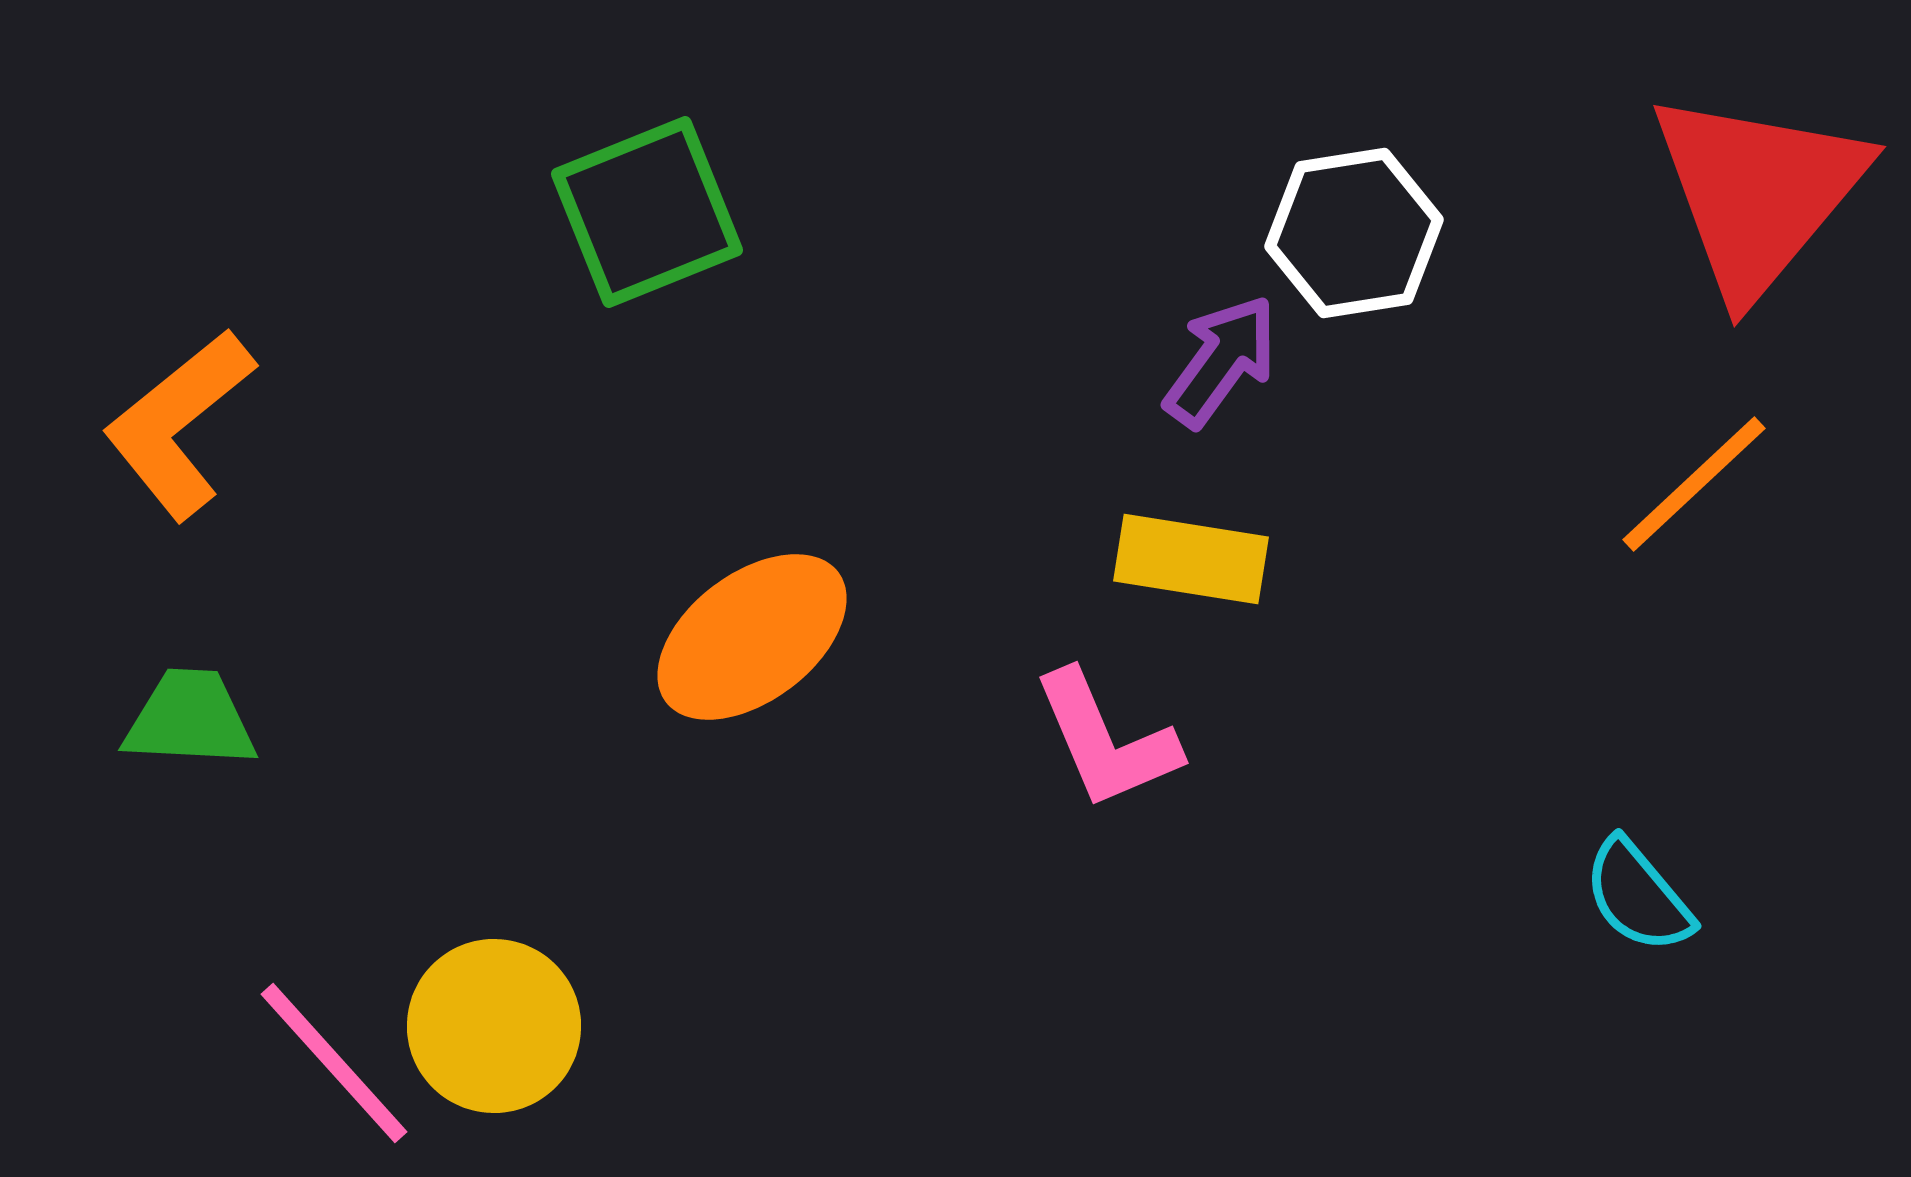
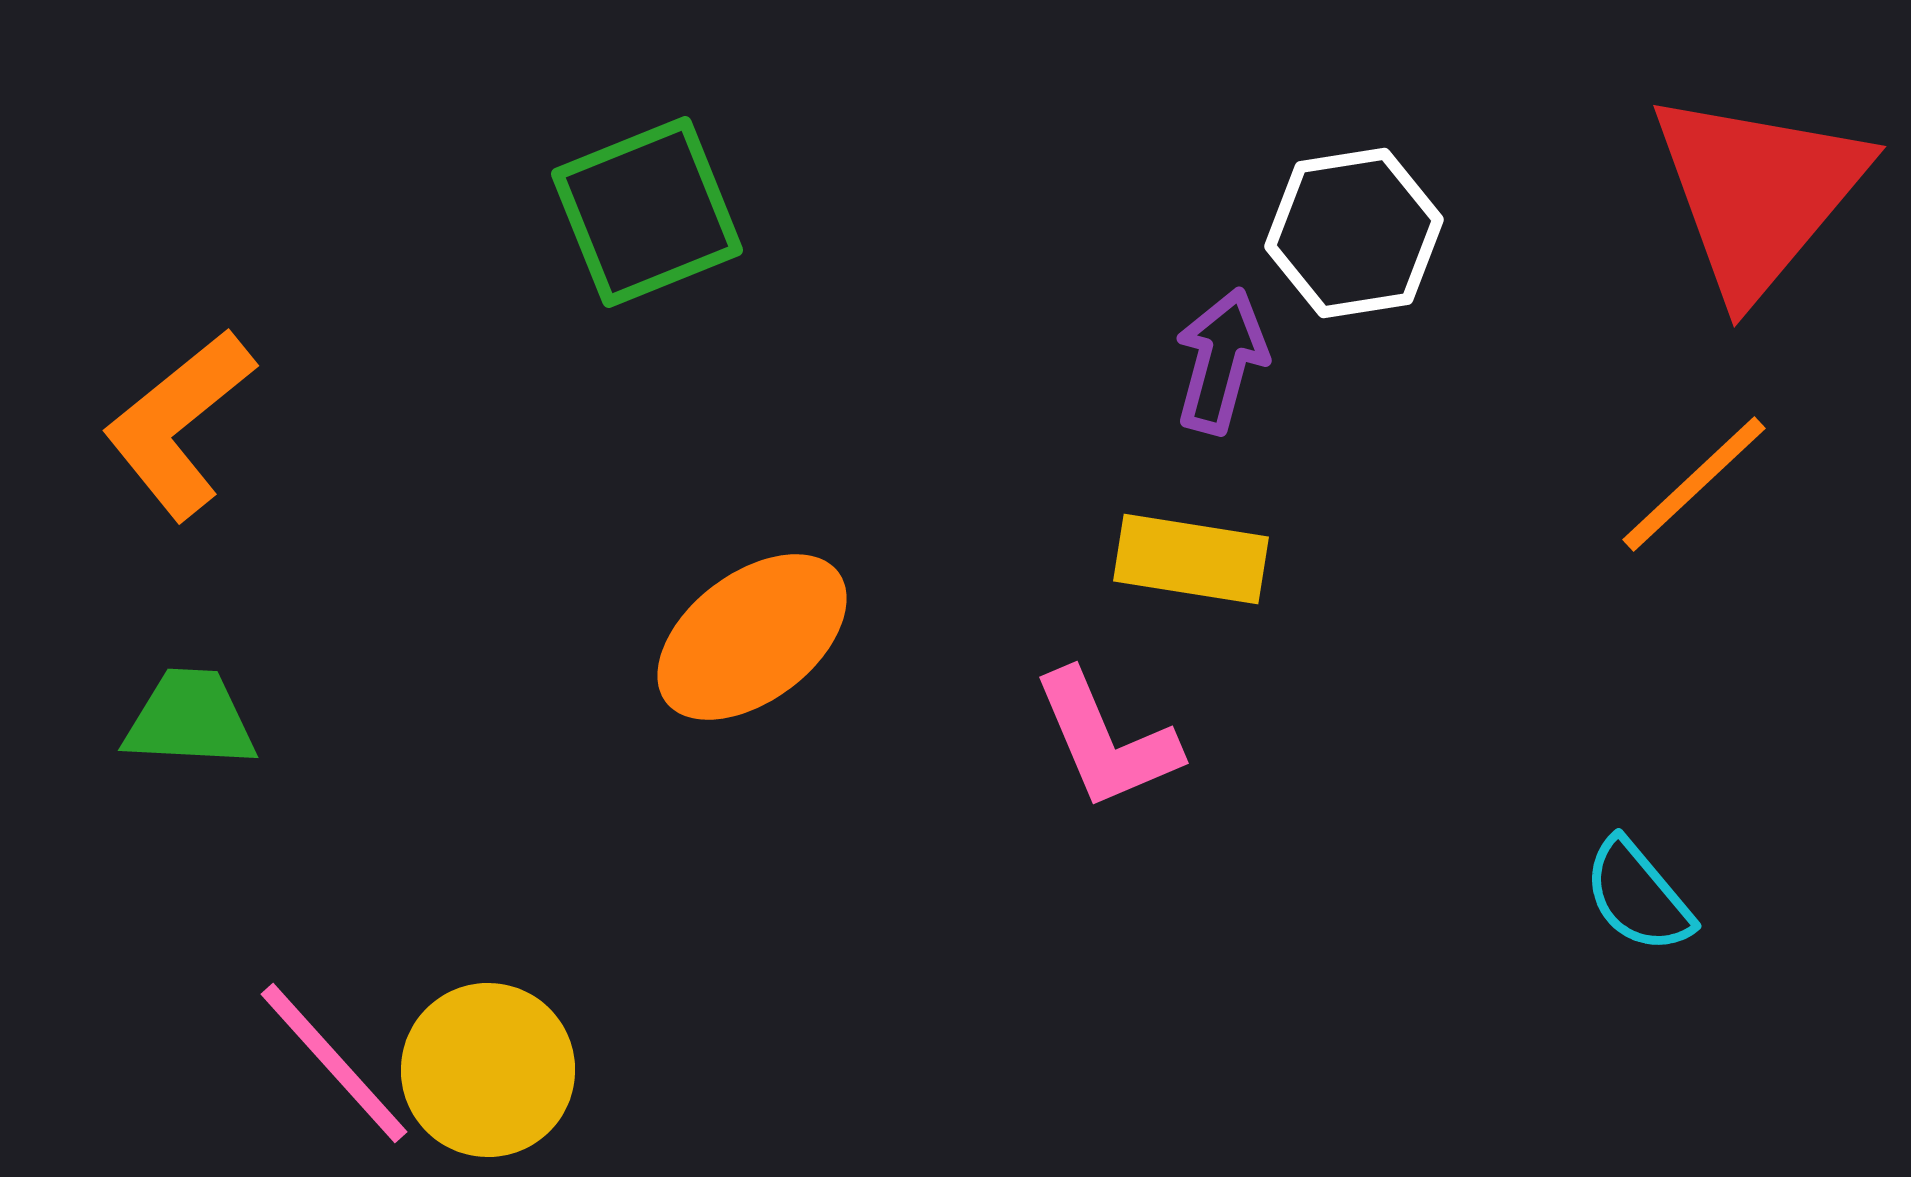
purple arrow: rotated 21 degrees counterclockwise
yellow circle: moved 6 px left, 44 px down
